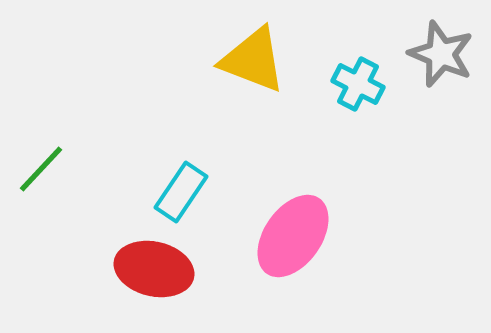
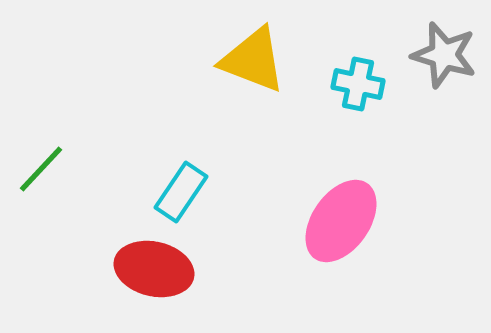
gray star: moved 3 px right, 1 px down; rotated 6 degrees counterclockwise
cyan cross: rotated 15 degrees counterclockwise
pink ellipse: moved 48 px right, 15 px up
